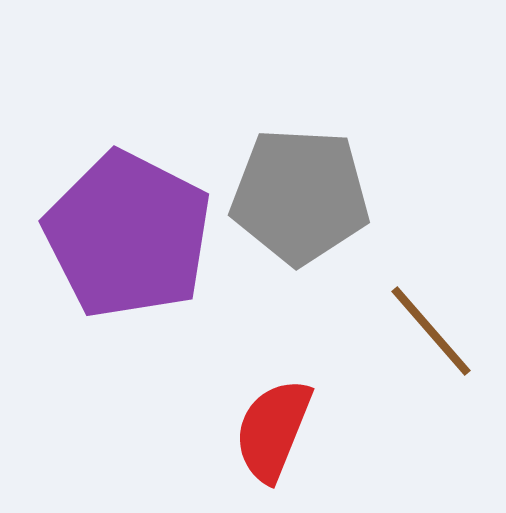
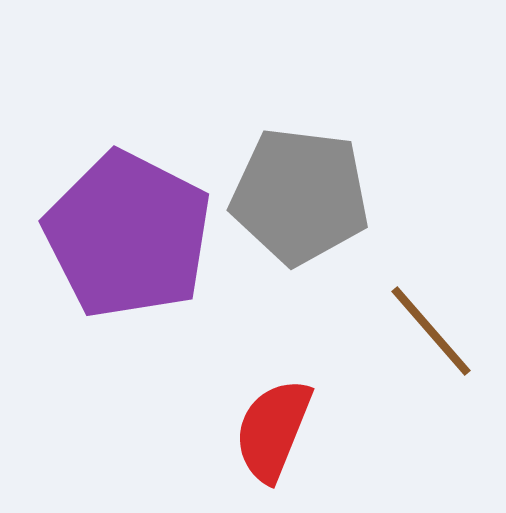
gray pentagon: rotated 4 degrees clockwise
